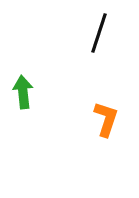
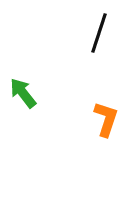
green arrow: moved 1 px down; rotated 32 degrees counterclockwise
